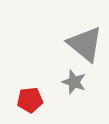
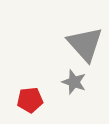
gray triangle: rotated 9 degrees clockwise
